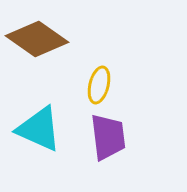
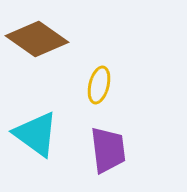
cyan triangle: moved 3 px left, 5 px down; rotated 12 degrees clockwise
purple trapezoid: moved 13 px down
